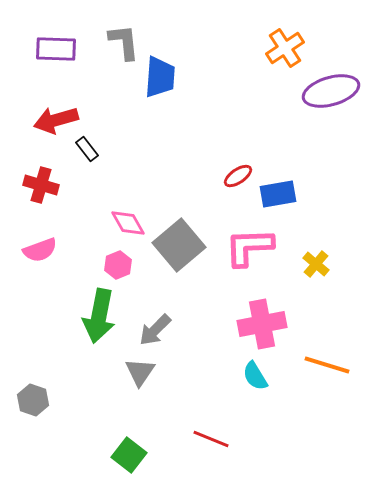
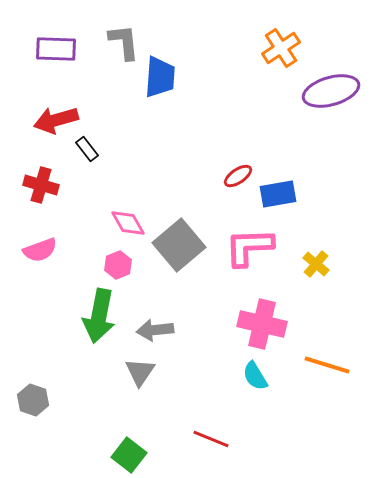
orange cross: moved 4 px left
pink cross: rotated 24 degrees clockwise
gray arrow: rotated 39 degrees clockwise
